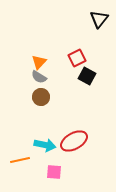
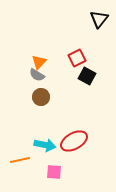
gray semicircle: moved 2 px left, 2 px up
